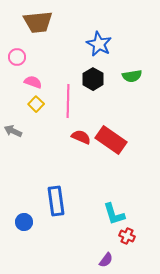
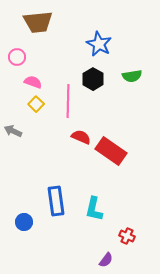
red rectangle: moved 11 px down
cyan L-shape: moved 20 px left, 5 px up; rotated 30 degrees clockwise
